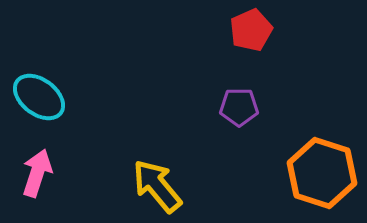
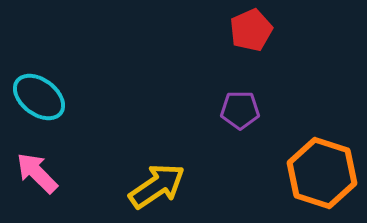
purple pentagon: moved 1 px right, 3 px down
pink arrow: rotated 63 degrees counterclockwise
yellow arrow: rotated 96 degrees clockwise
